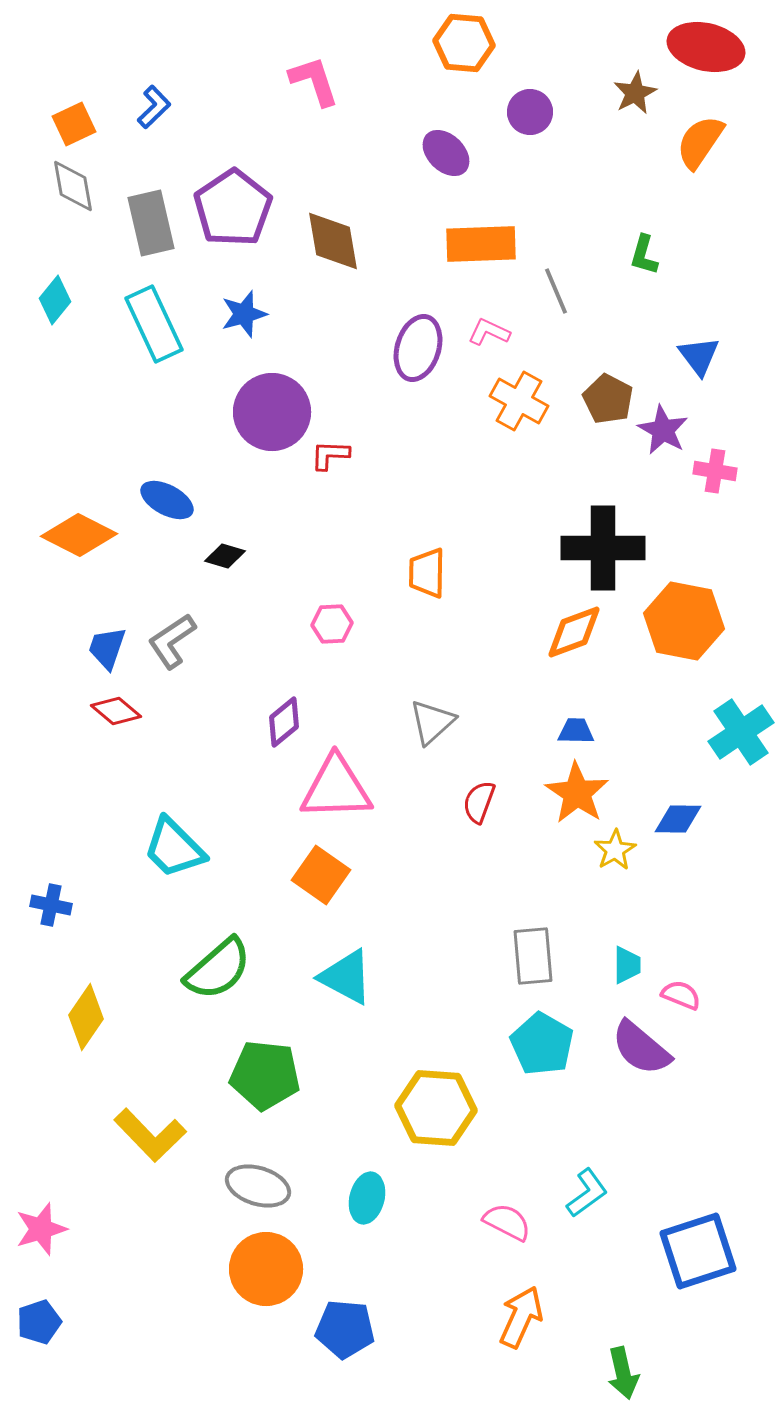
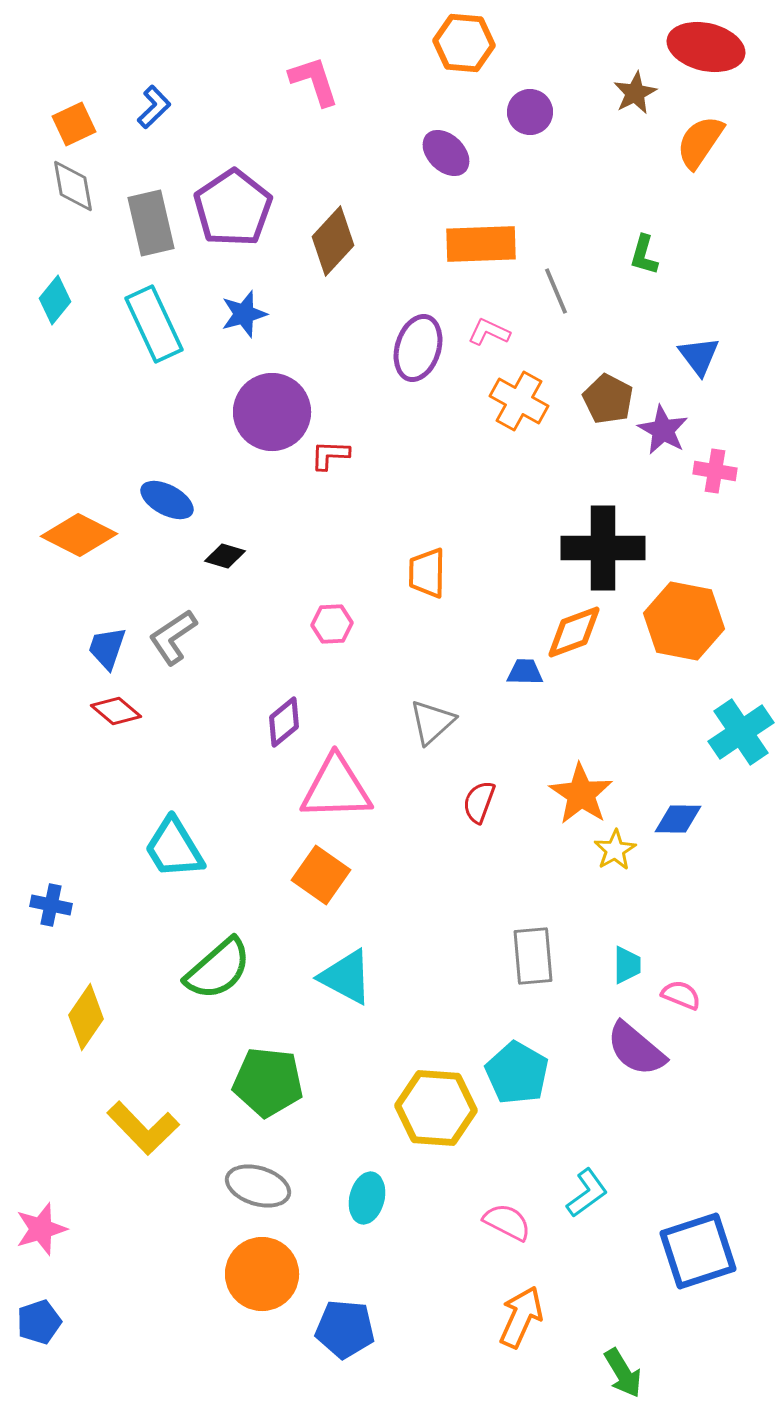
brown diamond at (333, 241): rotated 52 degrees clockwise
gray L-shape at (172, 641): moved 1 px right, 4 px up
blue trapezoid at (576, 731): moved 51 px left, 59 px up
orange star at (577, 793): moved 4 px right, 1 px down
cyan trapezoid at (174, 848): rotated 14 degrees clockwise
cyan pentagon at (542, 1044): moved 25 px left, 29 px down
purple semicircle at (641, 1048): moved 5 px left, 1 px down
green pentagon at (265, 1075): moved 3 px right, 7 px down
yellow L-shape at (150, 1135): moved 7 px left, 7 px up
orange circle at (266, 1269): moved 4 px left, 5 px down
green arrow at (623, 1373): rotated 18 degrees counterclockwise
